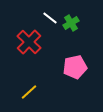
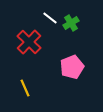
pink pentagon: moved 3 px left; rotated 10 degrees counterclockwise
yellow line: moved 4 px left, 4 px up; rotated 72 degrees counterclockwise
